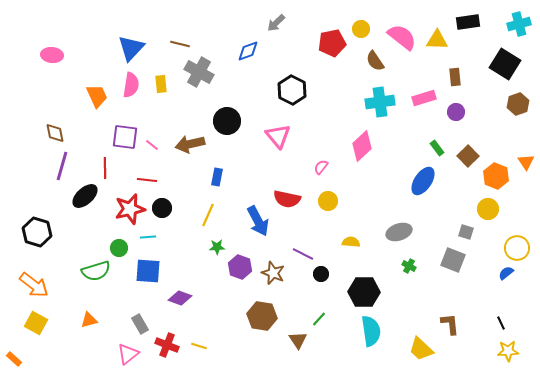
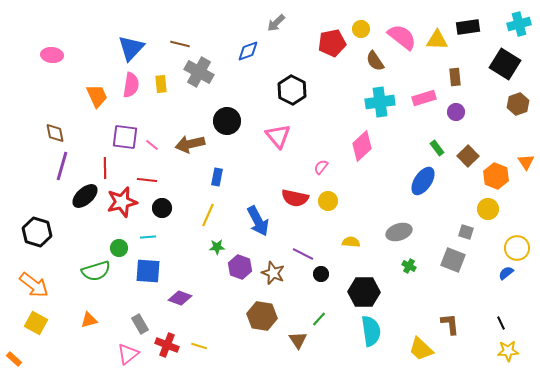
black rectangle at (468, 22): moved 5 px down
red semicircle at (287, 199): moved 8 px right, 1 px up
red star at (130, 209): moved 8 px left, 7 px up
